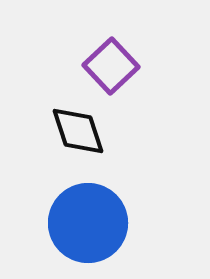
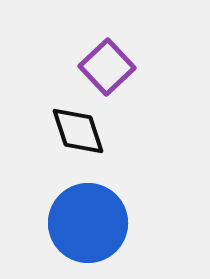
purple square: moved 4 px left, 1 px down
